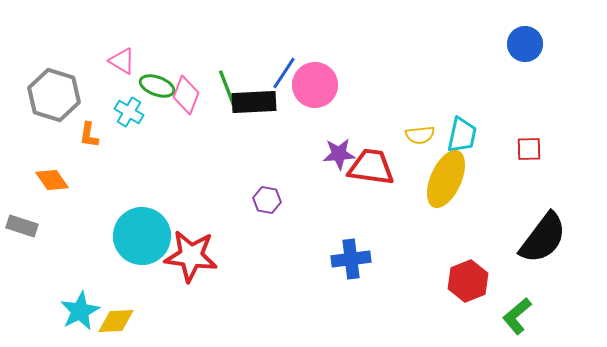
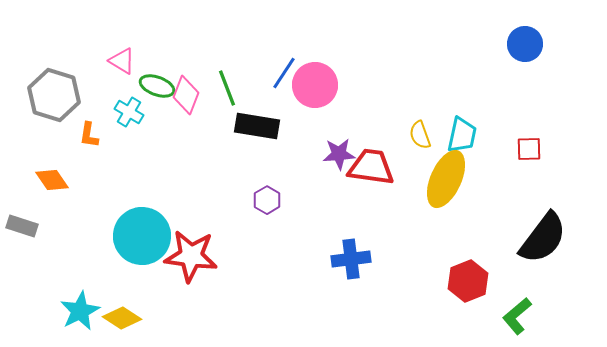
black rectangle: moved 3 px right, 24 px down; rotated 12 degrees clockwise
yellow semicircle: rotated 76 degrees clockwise
purple hexagon: rotated 20 degrees clockwise
yellow diamond: moved 6 px right, 3 px up; rotated 36 degrees clockwise
